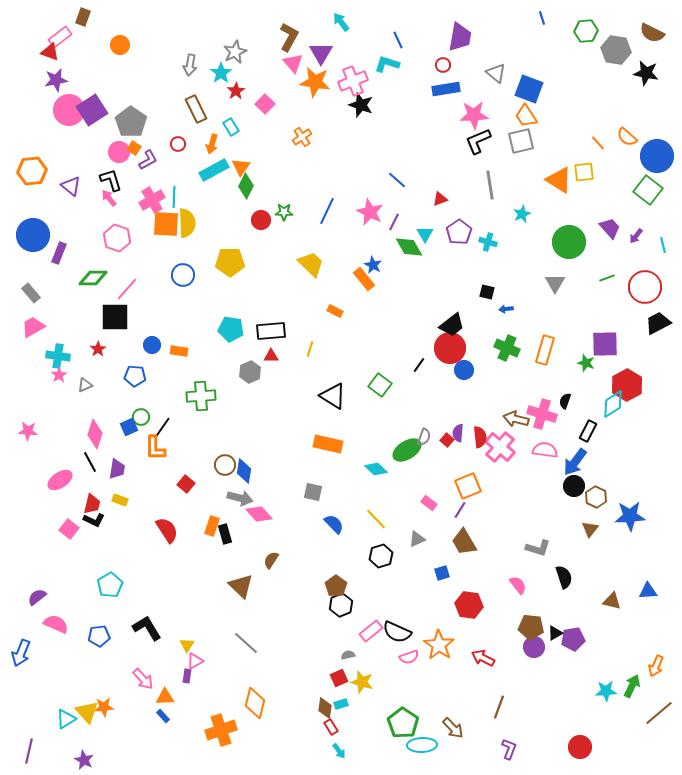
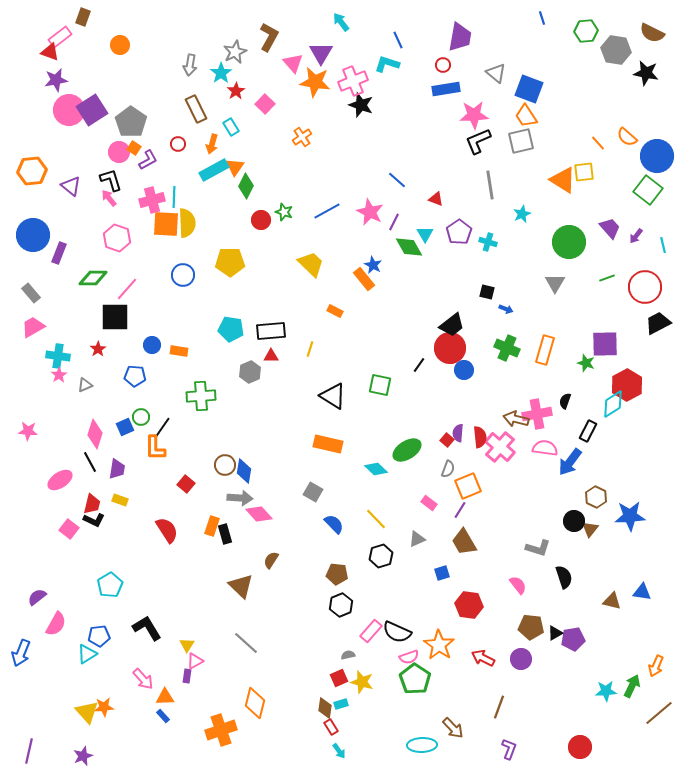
brown L-shape at (289, 37): moved 20 px left
orange triangle at (241, 167): moved 6 px left
orange triangle at (559, 180): moved 4 px right
red triangle at (440, 199): moved 4 px left; rotated 42 degrees clockwise
pink cross at (152, 200): rotated 15 degrees clockwise
blue line at (327, 211): rotated 36 degrees clockwise
green star at (284, 212): rotated 18 degrees clockwise
blue arrow at (506, 309): rotated 152 degrees counterclockwise
green square at (380, 385): rotated 25 degrees counterclockwise
pink cross at (542, 414): moved 5 px left; rotated 28 degrees counterclockwise
blue square at (129, 427): moved 4 px left
gray semicircle at (424, 437): moved 24 px right, 32 px down
pink semicircle at (545, 450): moved 2 px up
blue arrow at (575, 462): moved 5 px left
black circle at (574, 486): moved 35 px down
gray square at (313, 492): rotated 18 degrees clockwise
gray arrow at (240, 498): rotated 10 degrees counterclockwise
brown pentagon at (336, 586): moved 1 px right, 12 px up; rotated 30 degrees counterclockwise
blue triangle at (648, 591): moved 6 px left, 1 px down; rotated 12 degrees clockwise
pink semicircle at (56, 624): rotated 95 degrees clockwise
pink rectangle at (371, 631): rotated 10 degrees counterclockwise
purple circle at (534, 647): moved 13 px left, 12 px down
cyan triangle at (66, 719): moved 21 px right, 65 px up
green pentagon at (403, 723): moved 12 px right, 44 px up
purple star at (84, 760): moved 1 px left, 4 px up; rotated 24 degrees clockwise
